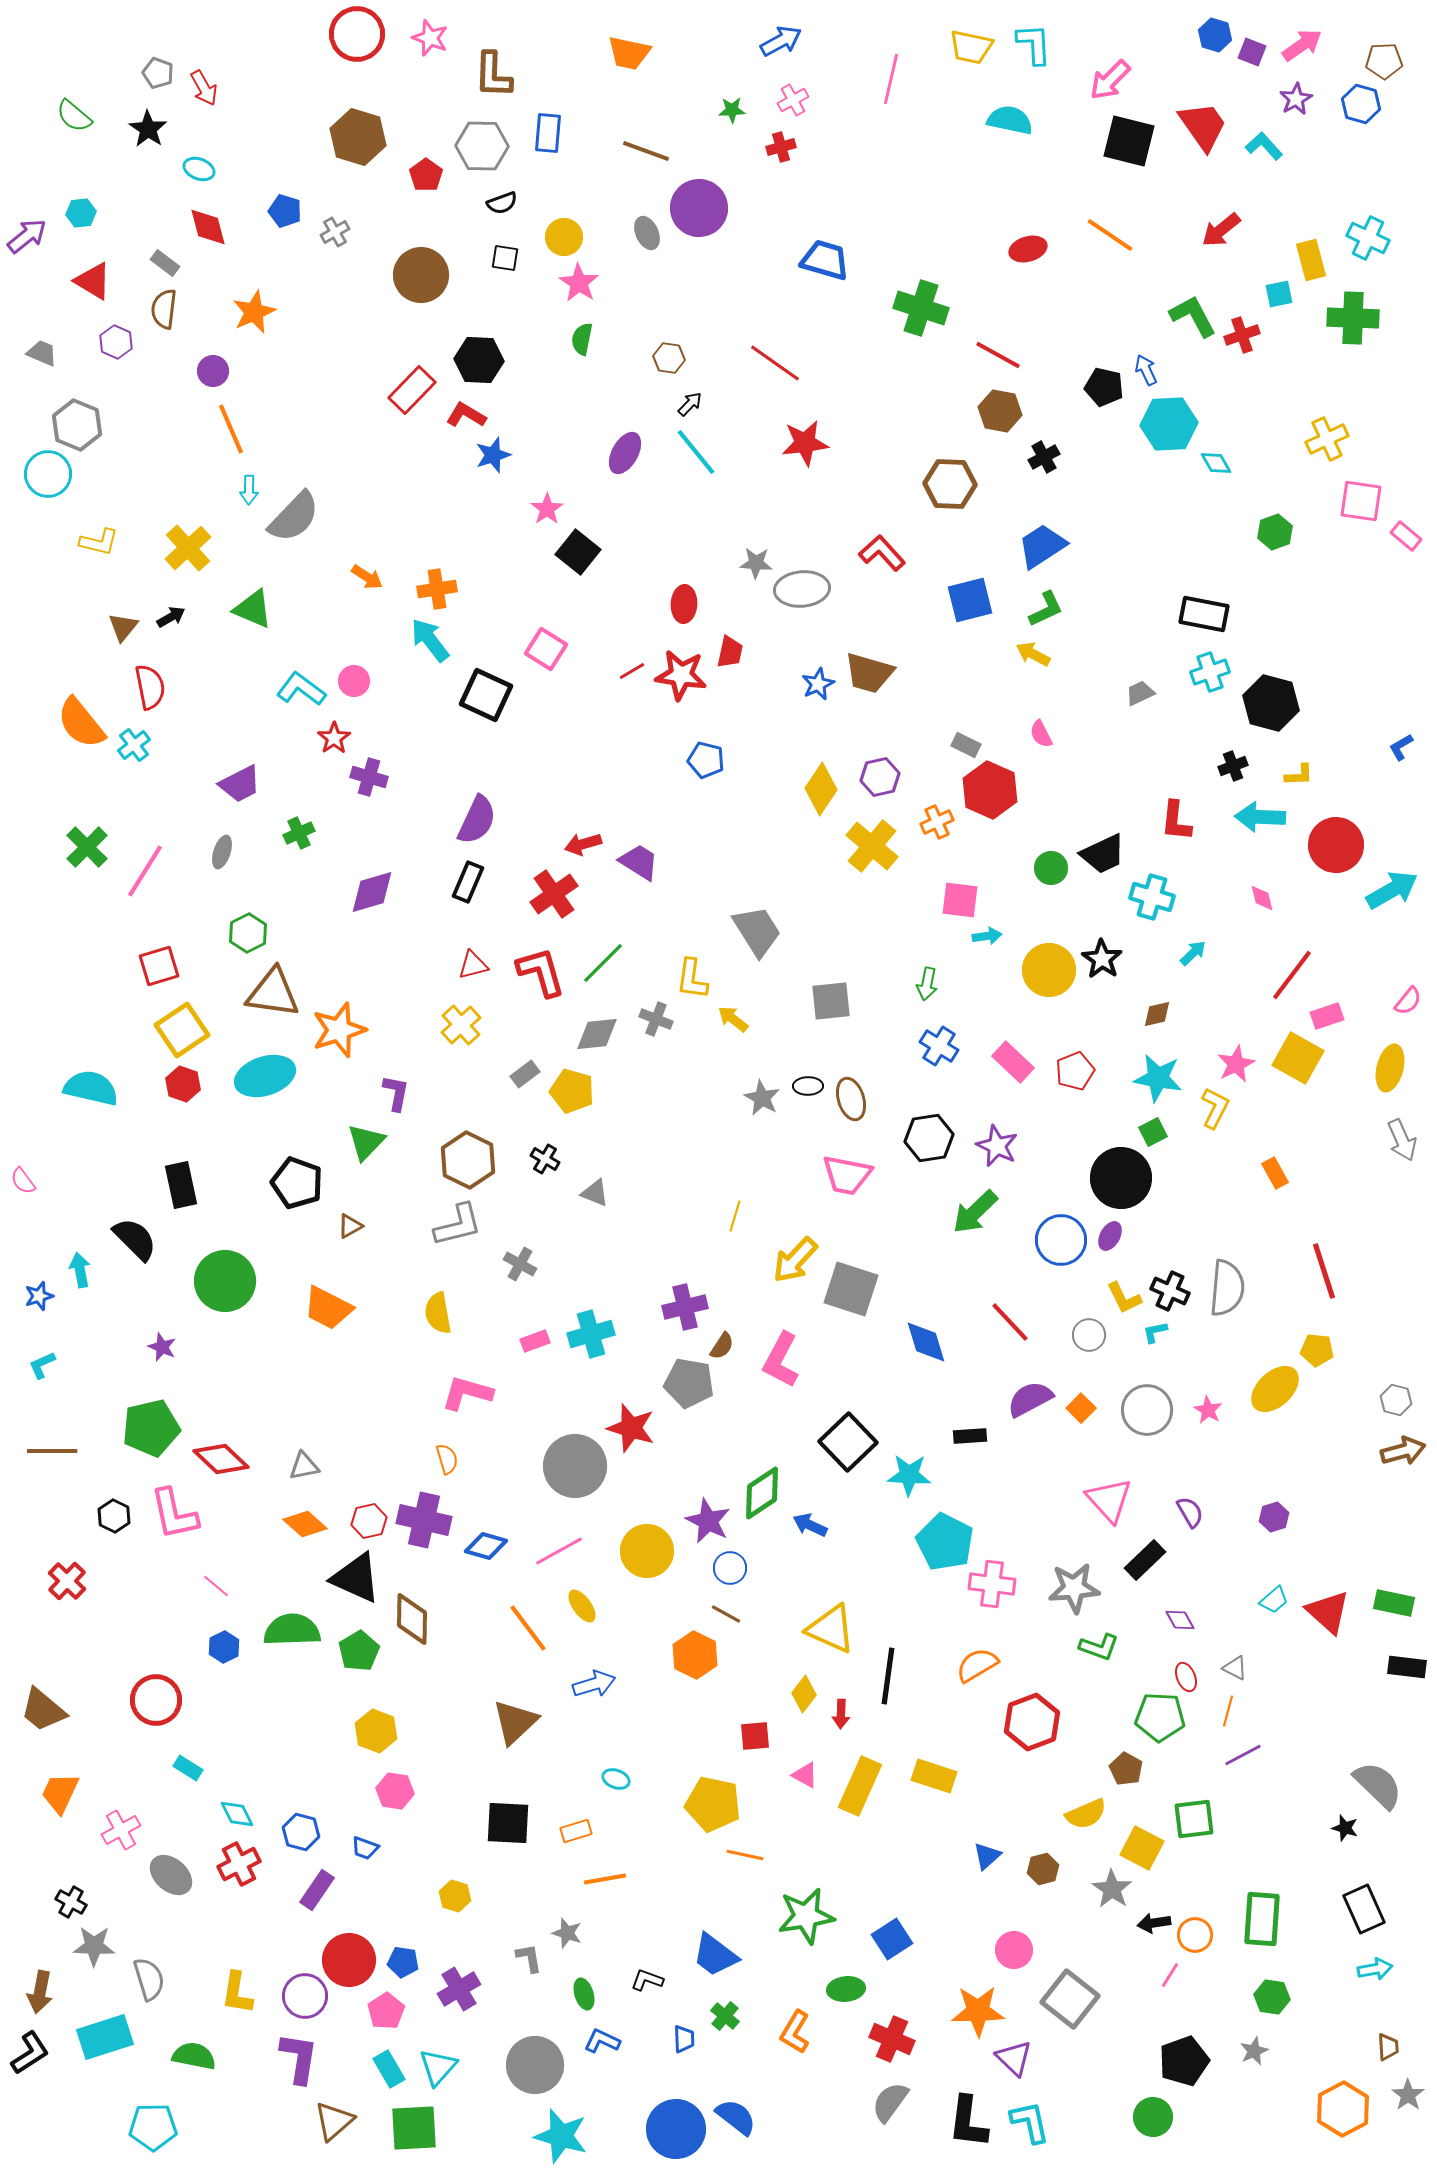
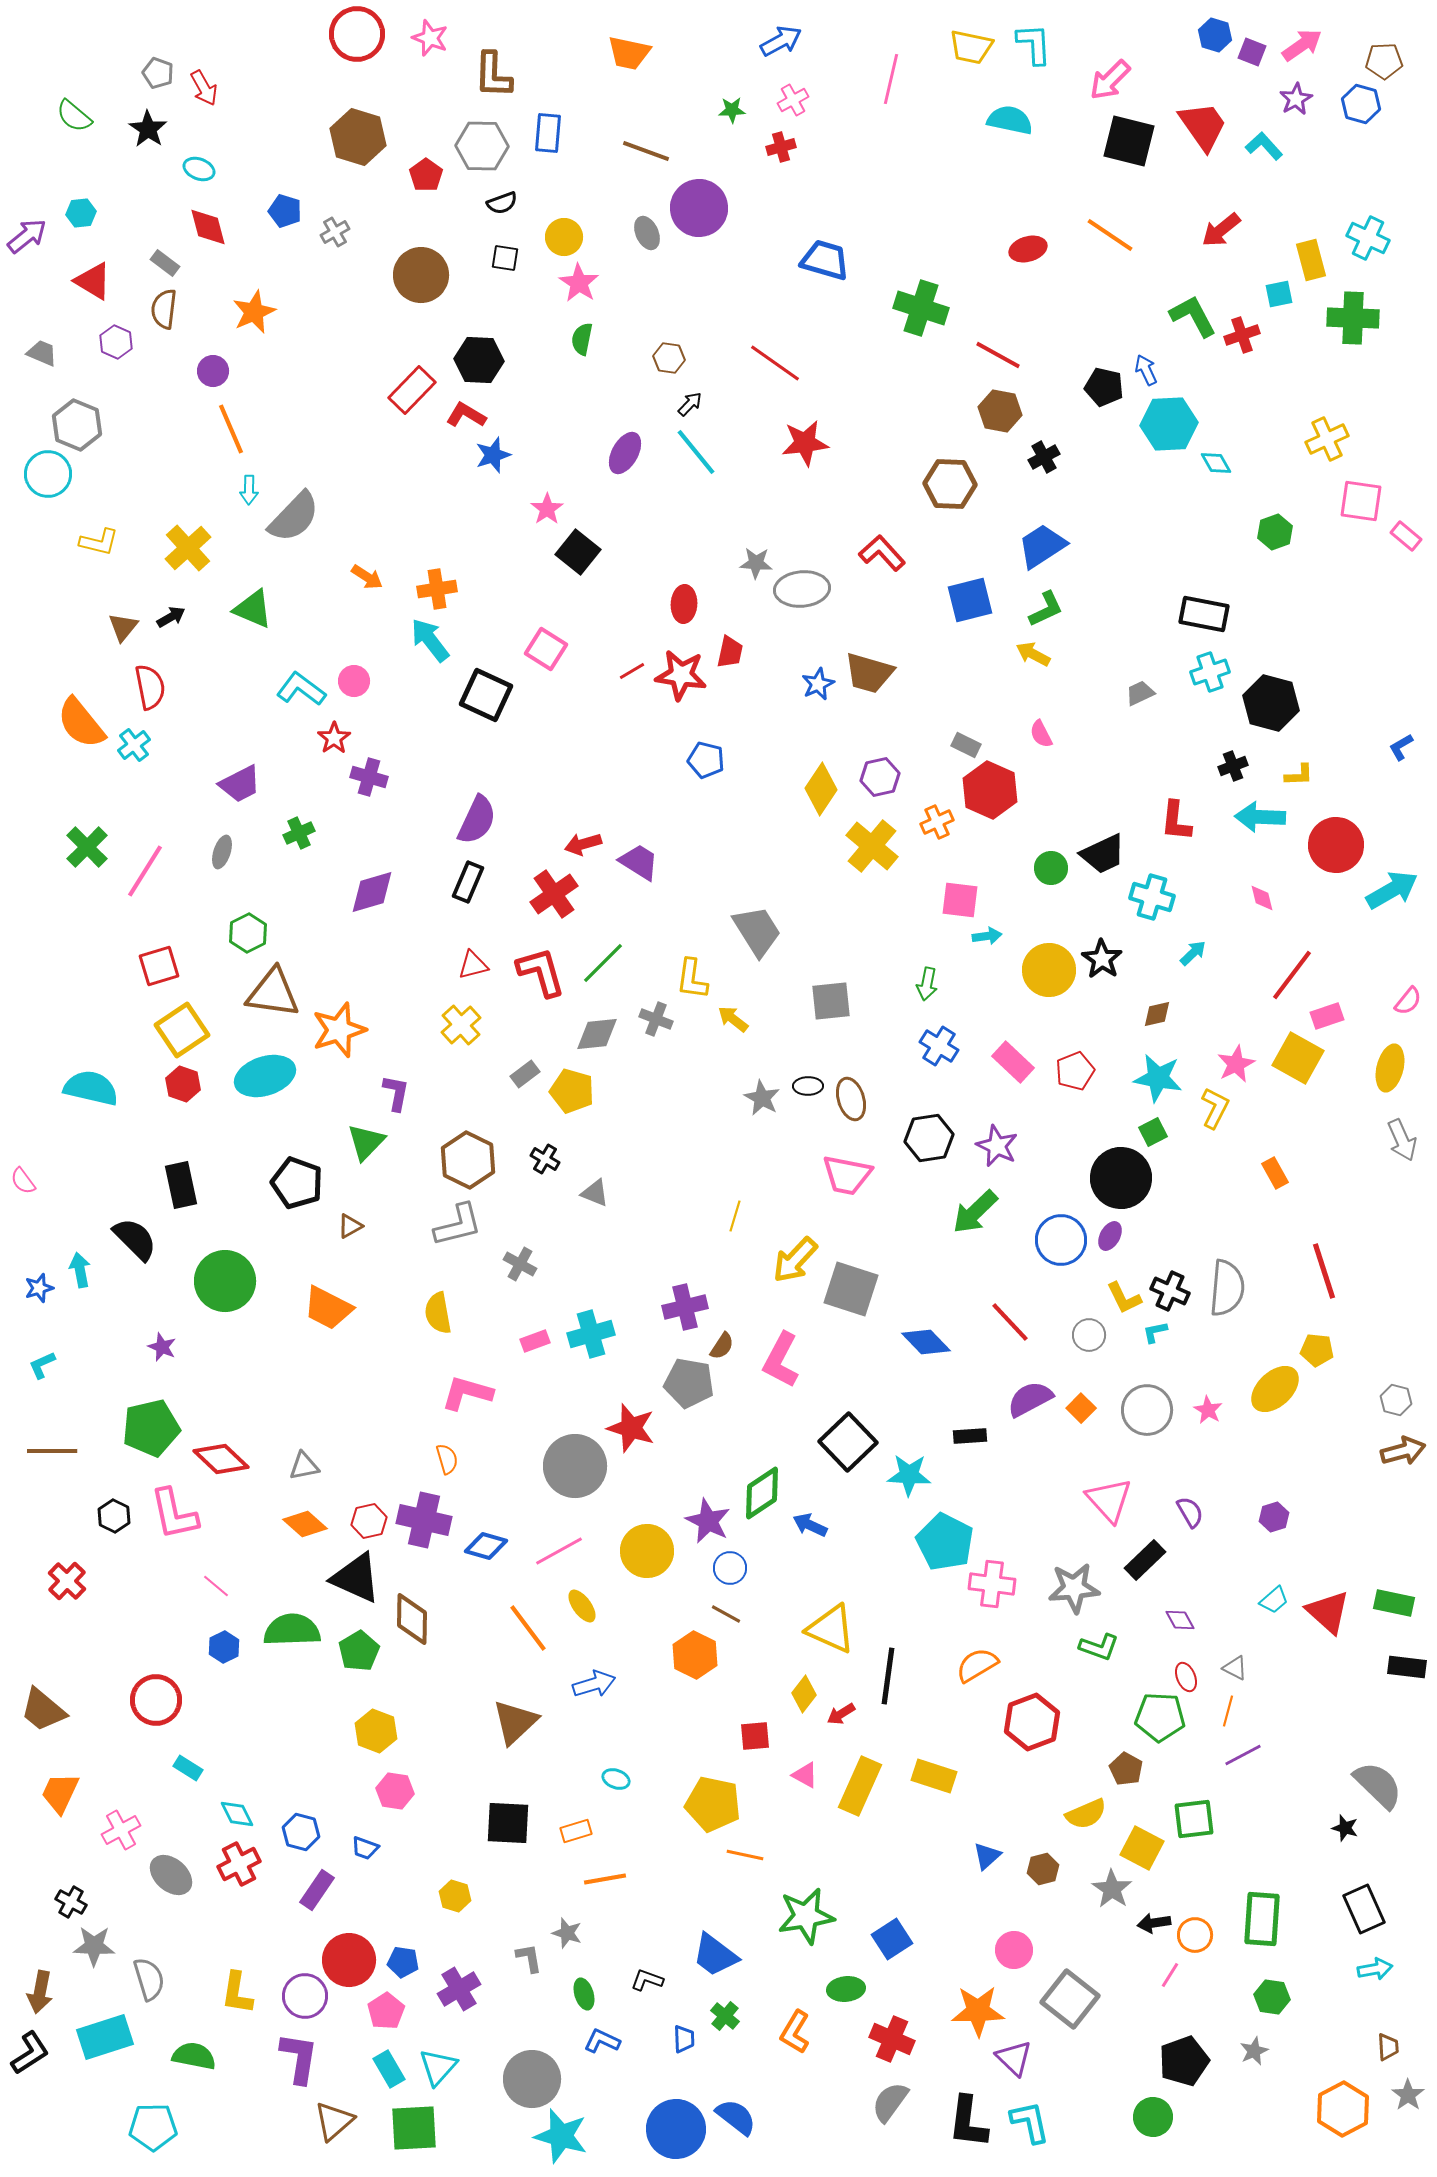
blue star at (39, 1296): moved 8 px up
blue diamond at (926, 1342): rotated 27 degrees counterclockwise
red arrow at (841, 1714): rotated 56 degrees clockwise
gray circle at (535, 2065): moved 3 px left, 14 px down
